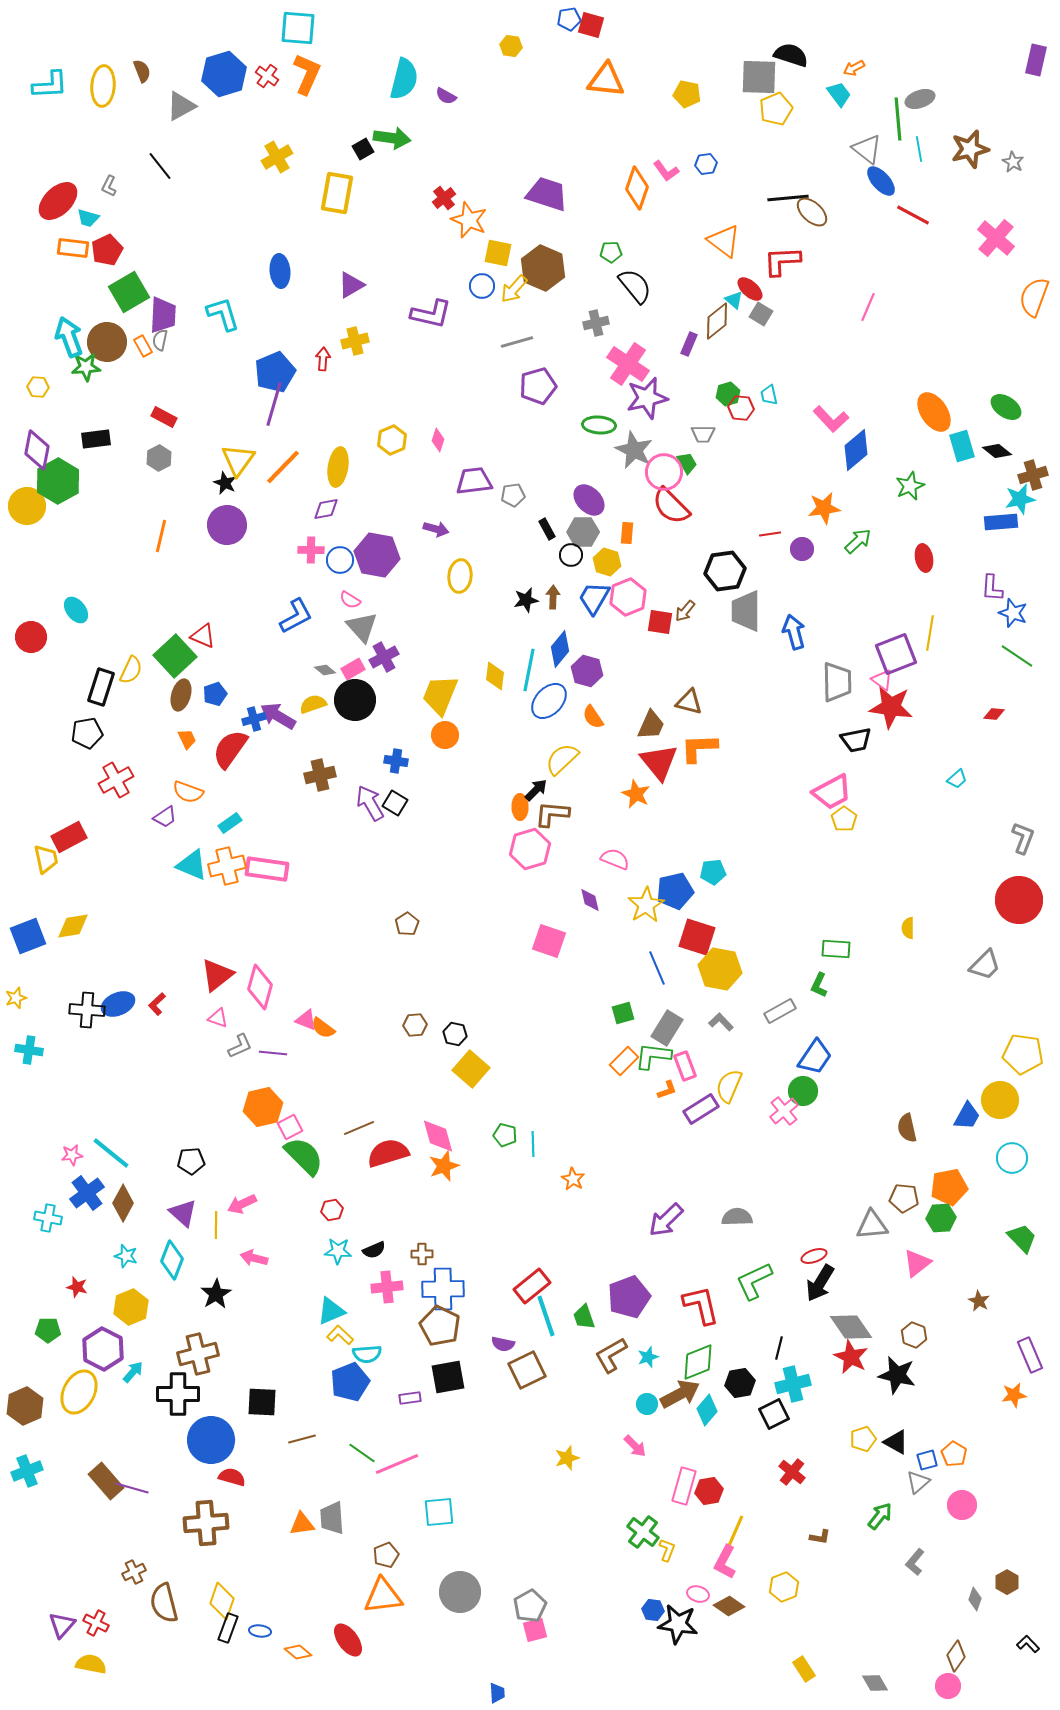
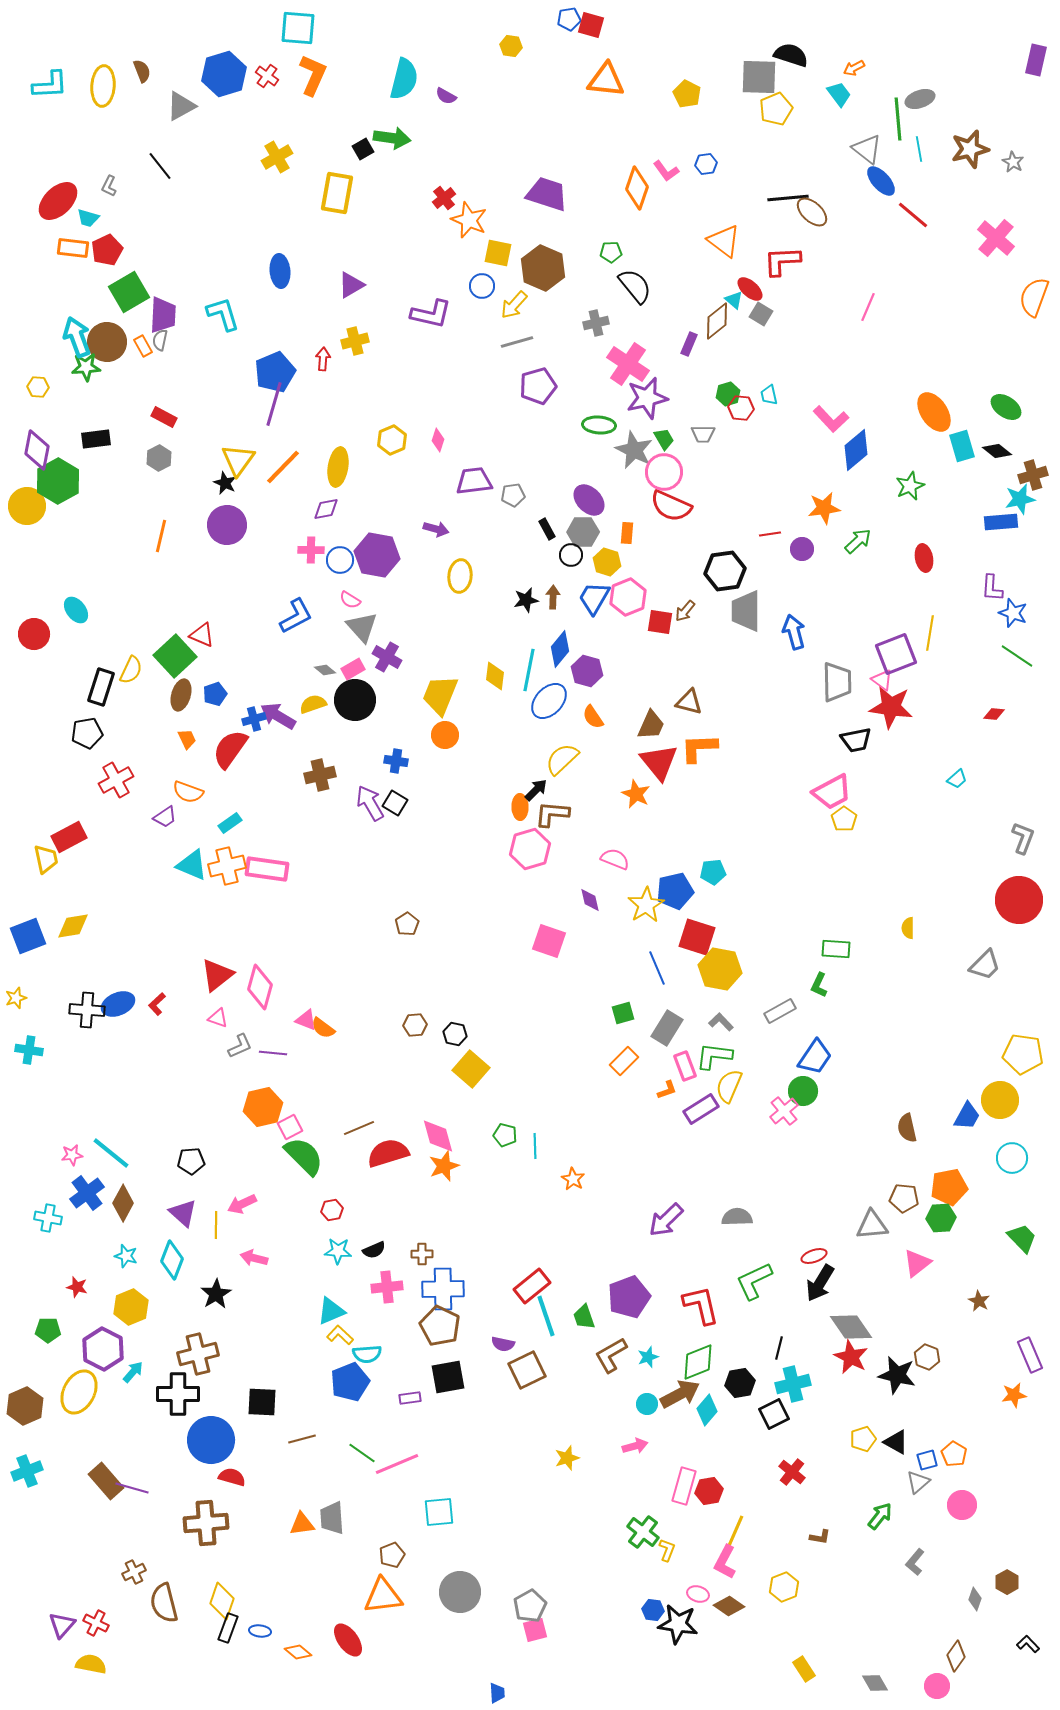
orange L-shape at (307, 74): moved 6 px right, 1 px down
yellow pentagon at (687, 94): rotated 16 degrees clockwise
red line at (913, 215): rotated 12 degrees clockwise
yellow arrow at (514, 289): moved 16 px down
cyan arrow at (69, 337): moved 8 px right
green trapezoid at (687, 463): moved 23 px left, 24 px up
red semicircle at (671, 506): rotated 21 degrees counterclockwise
red triangle at (203, 636): moved 1 px left, 1 px up
red circle at (31, 637): moved 3 px right, 3 px up
purple cross at (384, 657): moved 3 px right; rotated 32 degrees counterclockwise
green L-shape at (653, 1056): moved 61 px right
cyan line at (533, 1144): moved 2 px right, 2 px down
brown hexagon at (914, 1335): moved 13 px right, 22 px down
pink arrow at (635, 1446): rotated 60 degrees counterclockwise
brown pentagon at (386, 1555): moved 6 px right
pink circle at (948, 1686): moved 11 px left
